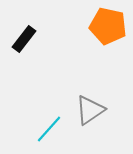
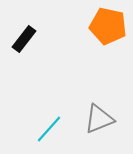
gray triangle: moved 9 px right, 9 px down; rotated 12 degrees clockwise
